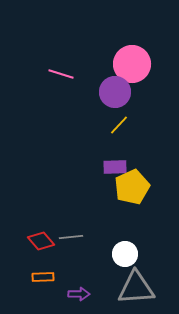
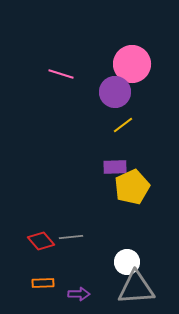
yellow line: moved 4 px right; rotated 10 degrees clockwise
white circle: moved 2 px right, 8 px down
orange rectangle: moved 6 px down
